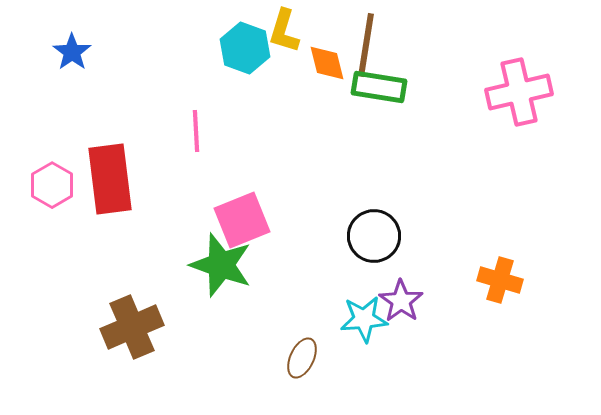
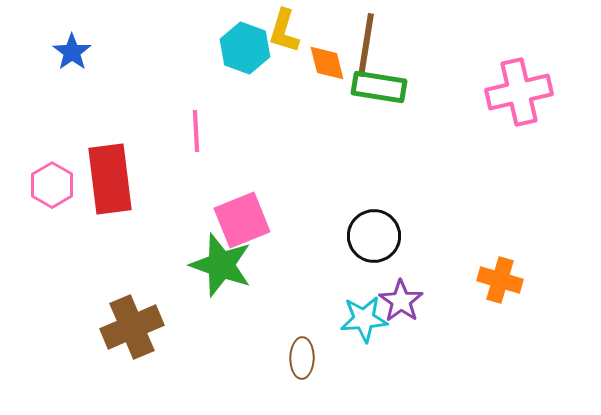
brown ellipse: rotated 24 degrees counterclockwise
